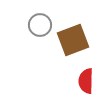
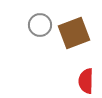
brown square: moved 1 px right, 7 px up
